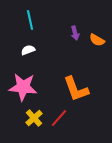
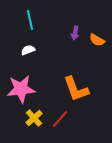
purple arrow: rotated 24 degrees clockwise
pink star: moved 2 px left, 2 px down; rotated 12 degrees counterclockwise
red line: moved 1 px right, 1 px down
